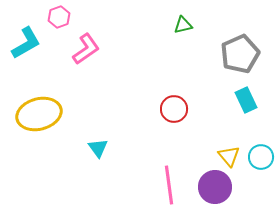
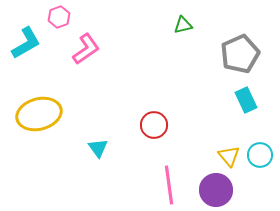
red circle: moved 20 px left, 16 px down
cyan circle: moved 1 px left, 2 px up
purple circle: moved 1 px right, 3 px down
